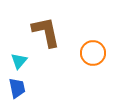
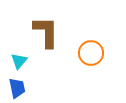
brown L-shape: rotated 12 degrees clockwise
orange circle: moved 2 px left
